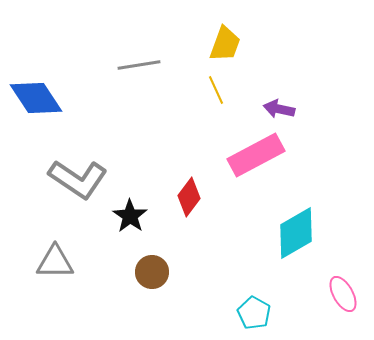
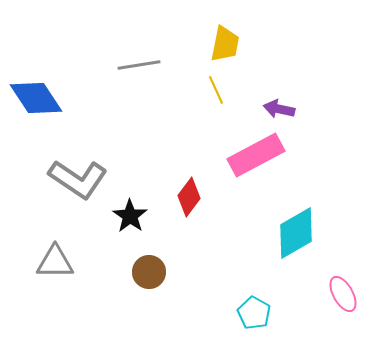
yellow trapezoid: rotated 9 degrees counterclockwise
brown circle: moved 3 px left
